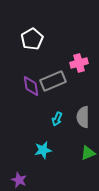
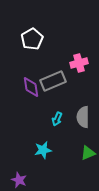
purple diamond: moved 1 px down
